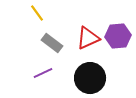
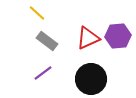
yellow line: rotated 12 degrees counterclockwise
gray rectangle: moved 5 px left, 2 px up
purple line: rotated 12 degrees counterclockwise
black circle: moved 1 px right, 1 px down
